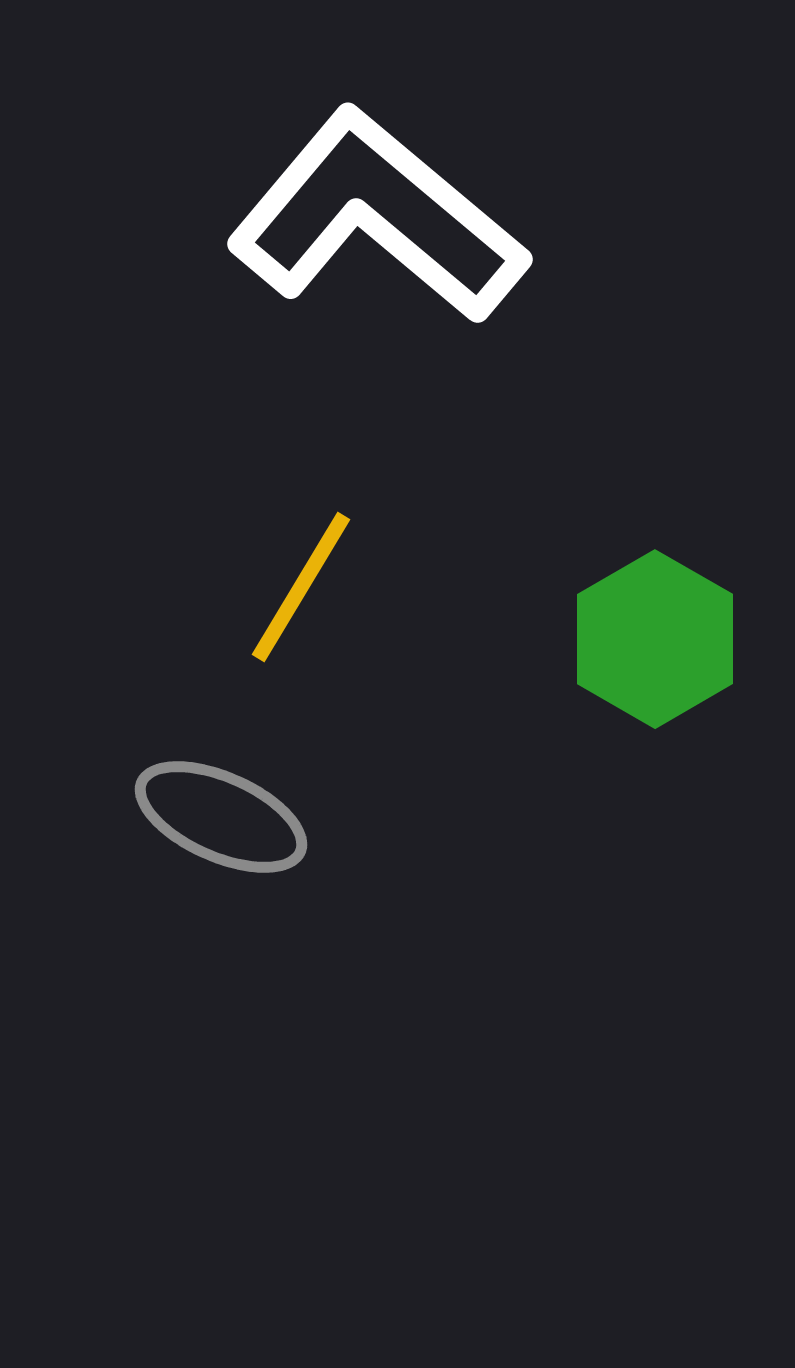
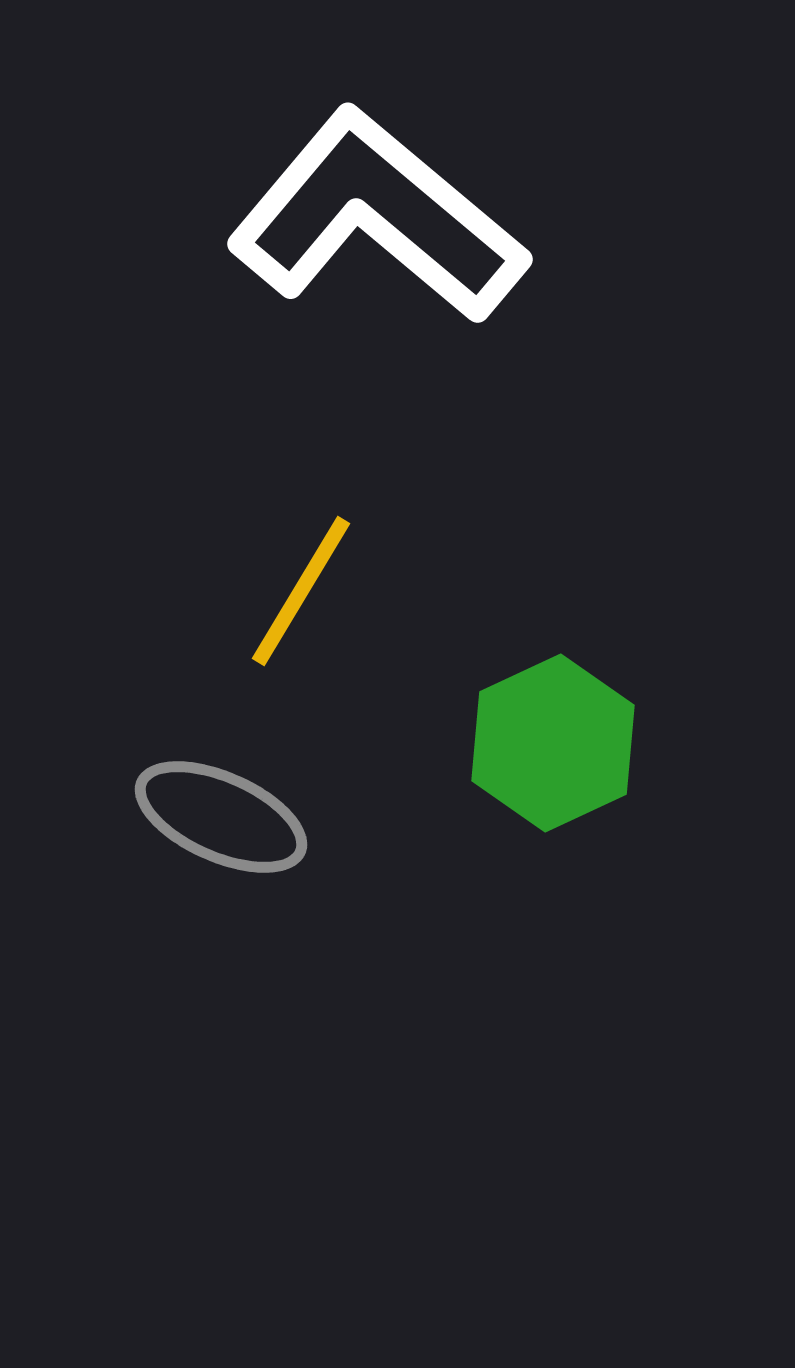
yellow line: moved 4 px down
green hexagon: moved 102 px left, 104 px down; rotated 5 degrees clockwise
